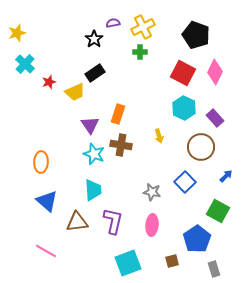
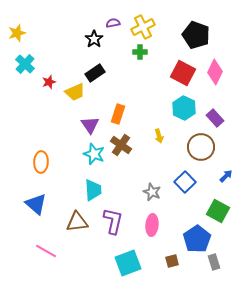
brown cross: rotated 25 degrees clockwise
gray star: rotated 12 degrees clockwise
blue triangle: moved 11 px left, 3 px down
gray rectangle: moved 7 px up
